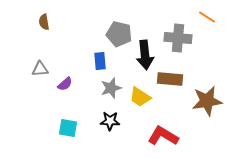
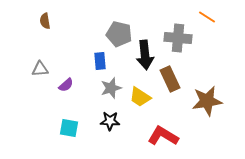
brown semicircle: moved 1 px right, 1 px up
brown rectangle: rotated 60 degrees clockwise
purple semicircle: moved 1 px right, 1 px down
cyan square: moved 1 px right
